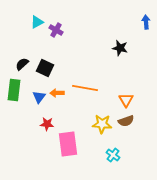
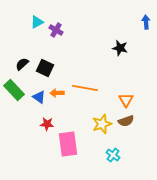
green rectangle: rotated 50 degrees counterclockwise
blue triangle: rotated 32 degrees counterclockwise
yellow star: rotated 24 degrees counterclockwise
